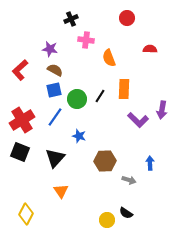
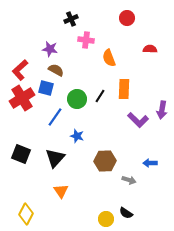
brown semicircle: moved 1 px right
blue square: moved 8 px left, 2 px up; rotated 28 degrees clockwise
red cross: moved 22 px up
blue star: moved 2 px left
black square: moved 1 px right, 2 px down
blue arrow: rotated 88 degrees counterclockwise
yellow circle: moved 1 px left, 1 px up
